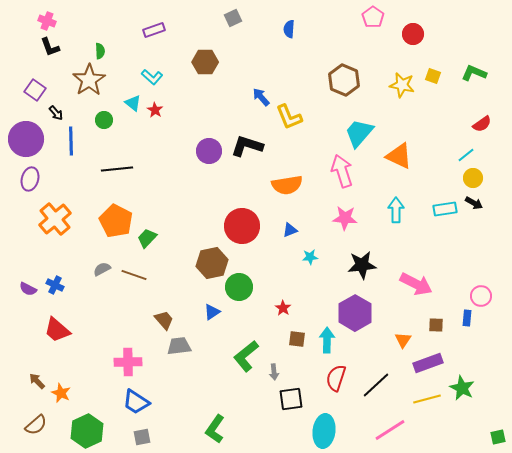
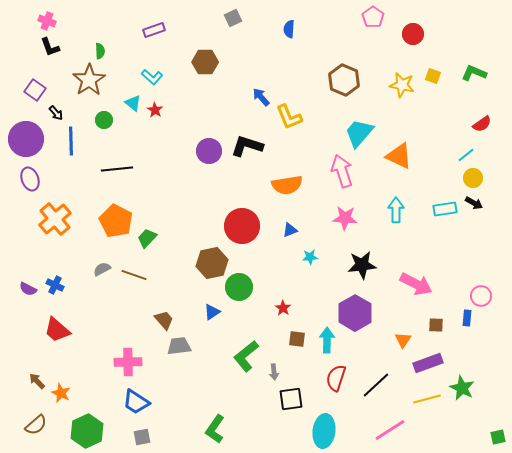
purple ellipse at (30, 179): rotated 35 degrees counterclockwise
